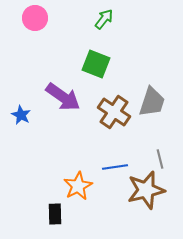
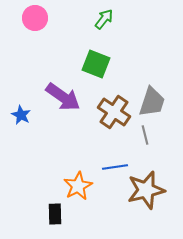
gray line: moved 15 px left, 24 px up
